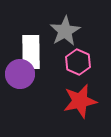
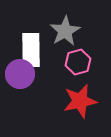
white rectangle: moved 2 px up
pink hexagon: rotated 20 degrees clockwise
